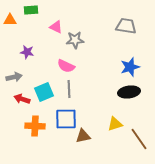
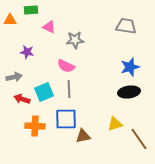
pink triangle: moved 7 px left
